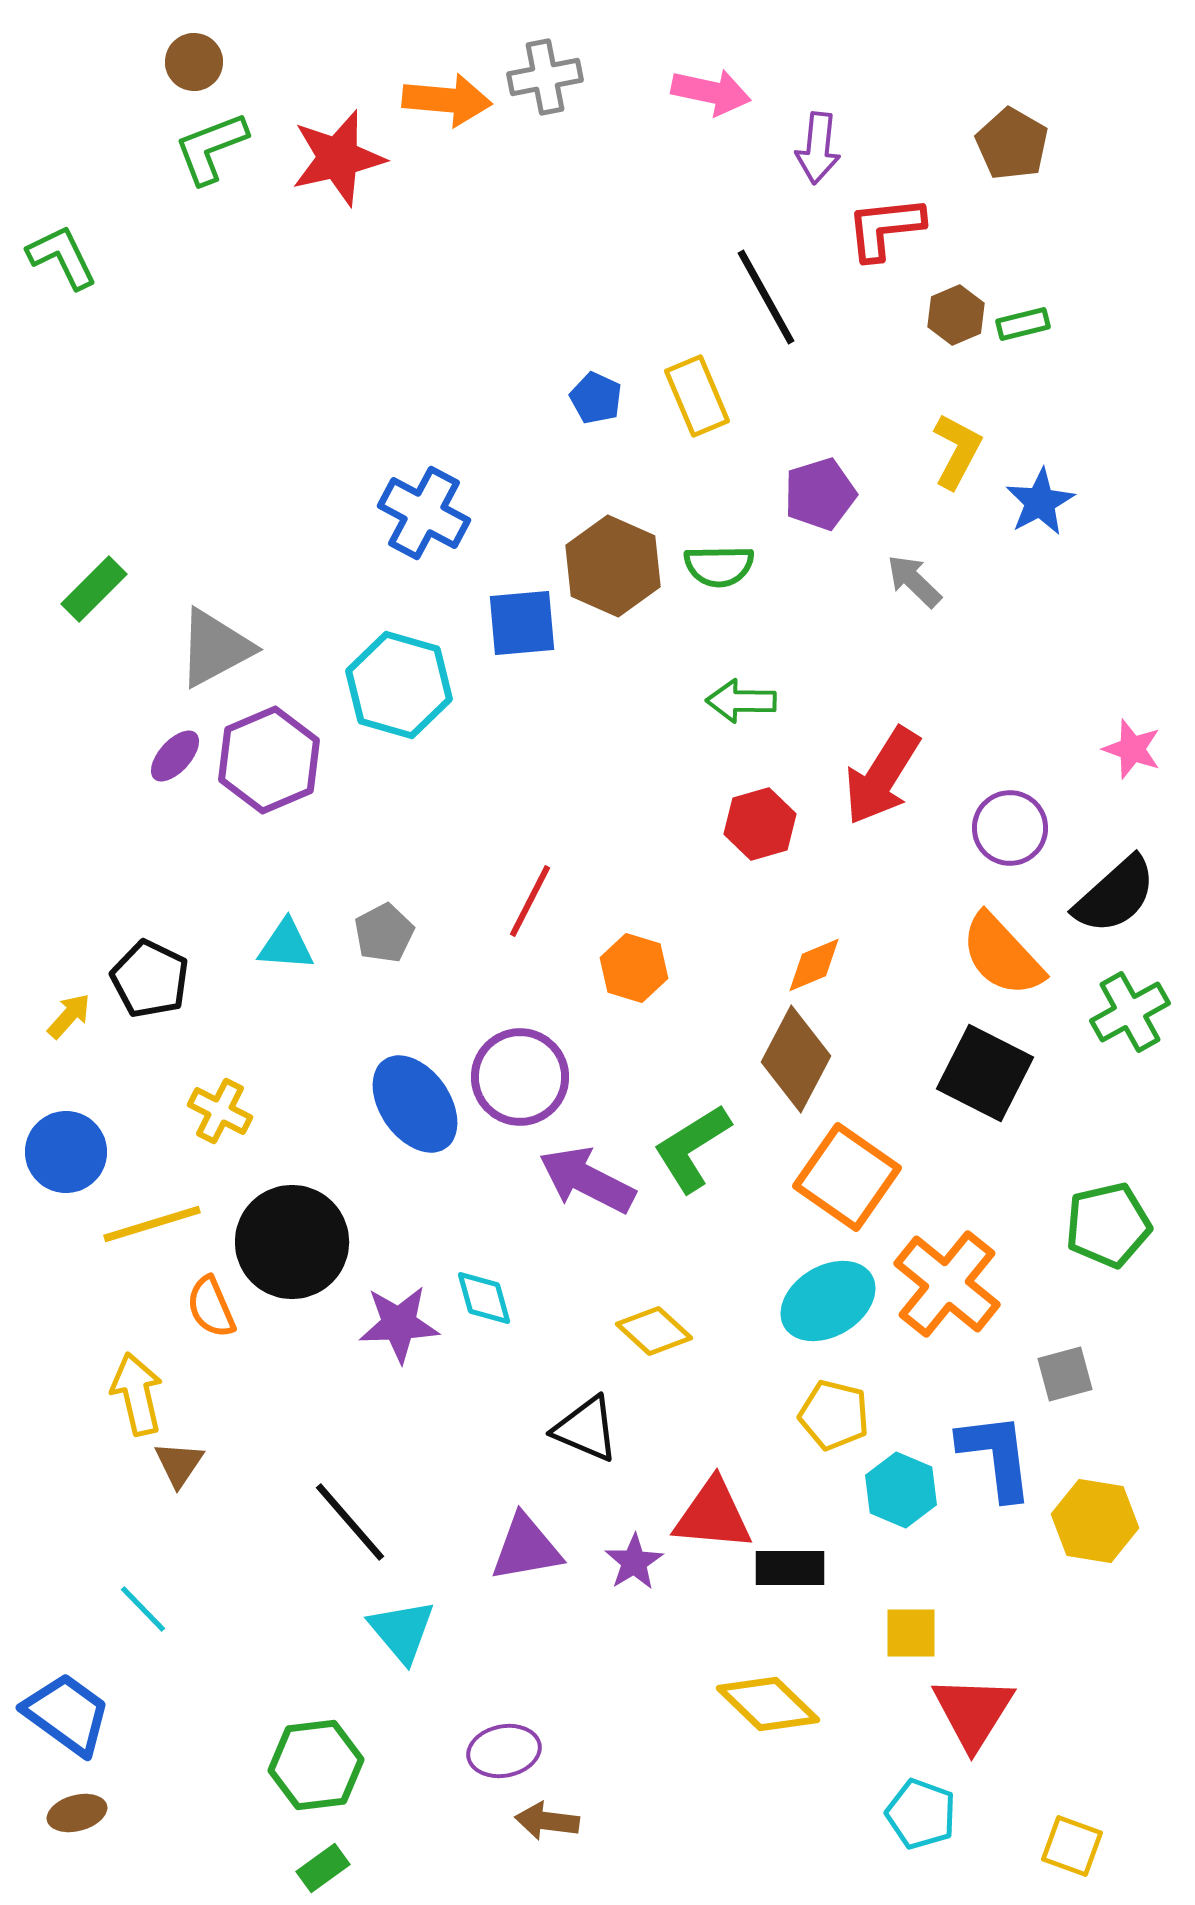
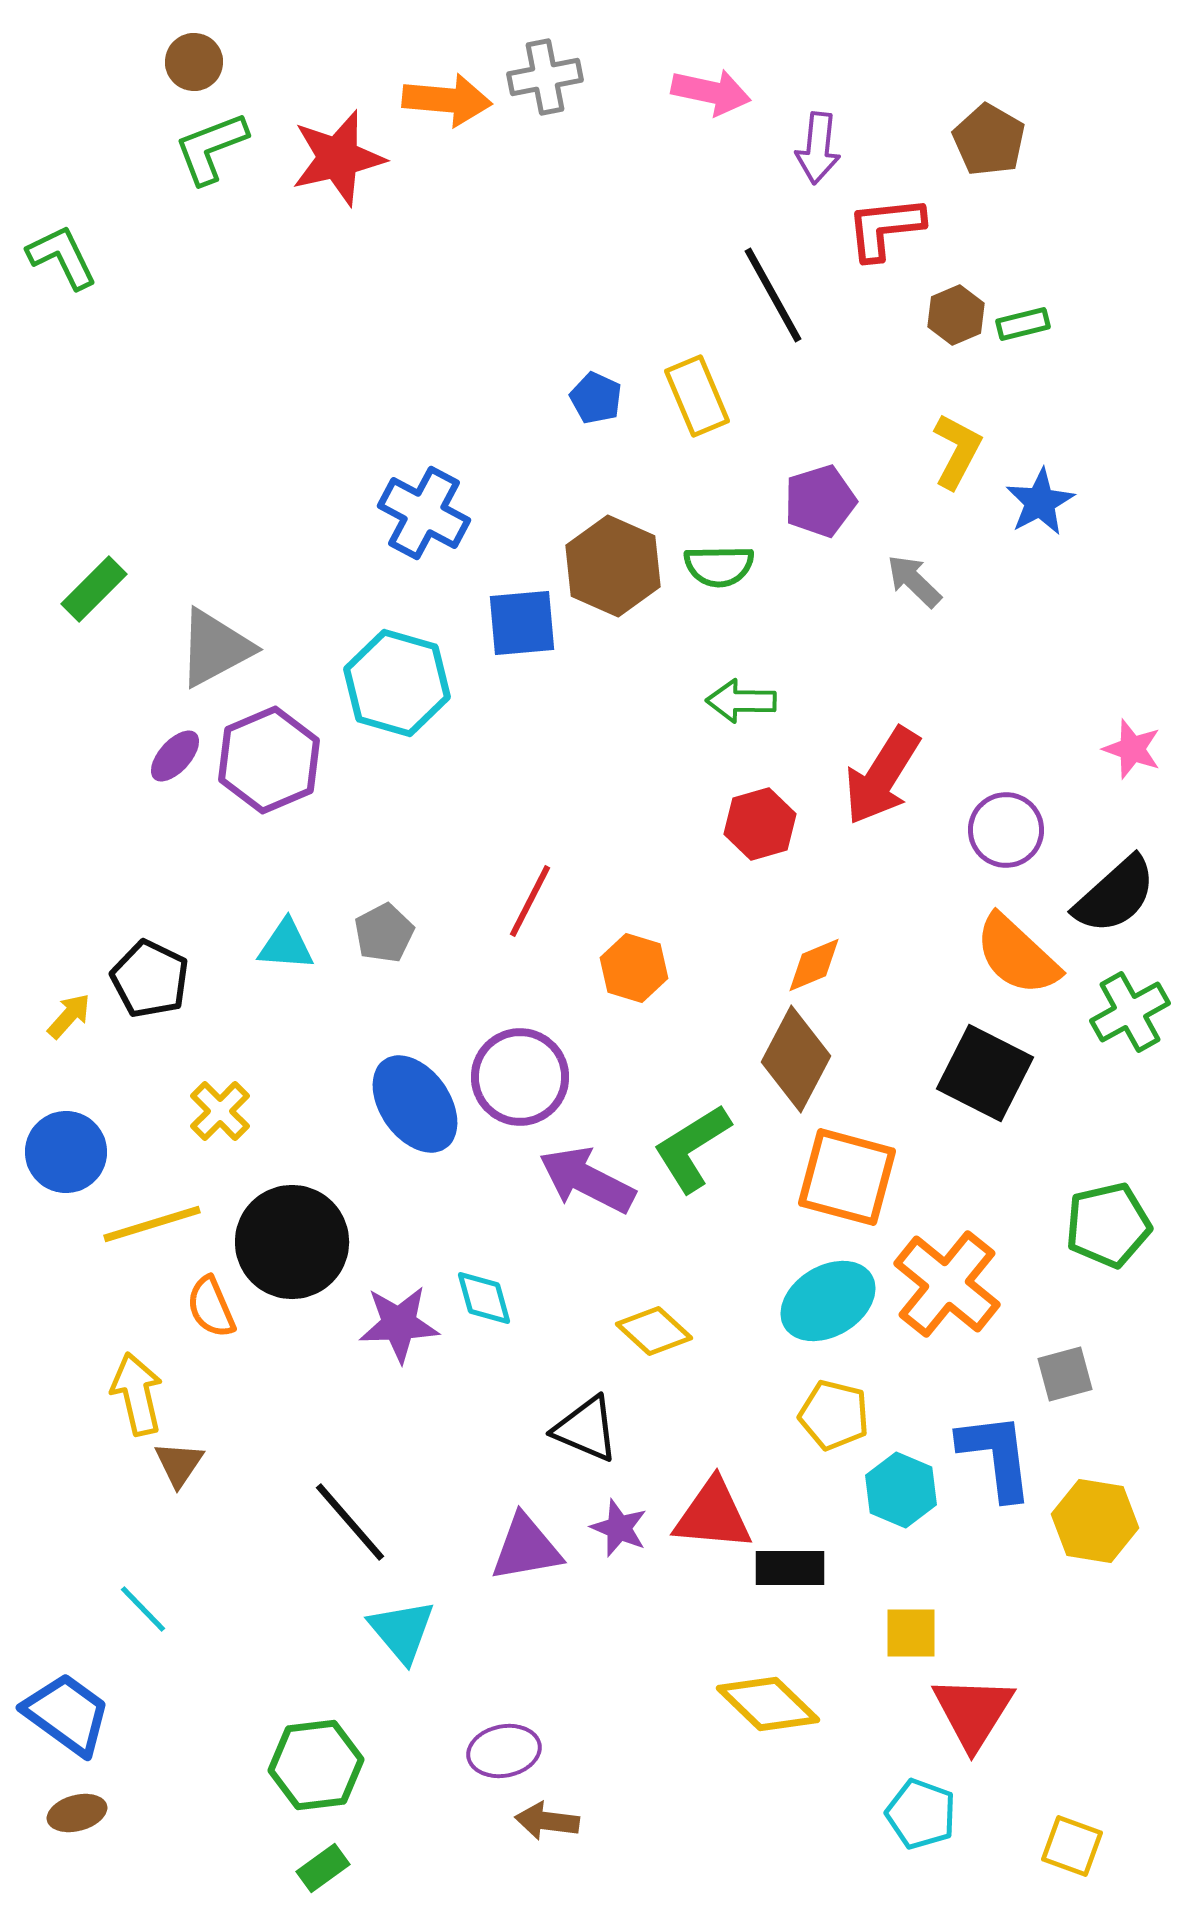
brown pentagon at (1012, 144): moved 23 px left, 4 px up
black line at (766, 297): moved 7 px right, 2 px up
purple pentagon at (820, 494): moved 7 px down
cyan hexagon at (399, 685): moved 2 px left, 2 px up
purple circle at (1010, 828): moved 4 px left, 2 px down
orange semicircle at (1002, 955): moved 15 px right; rotated 4 degrees counterclockwise
yellow cross at (220, 1111): rotated 18 degrees clockwise
orange square at (847, 1177): rotated 20 degrees counterclockwise
purple star at (634, 1562): moved 15 px left, 34 px up; rotated 18 degrees counterclockwise
